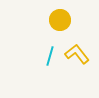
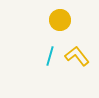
yellow L-shape: moved 2 px down
